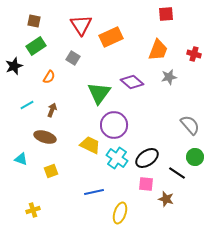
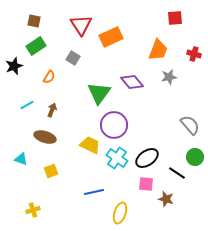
red square: moved 9 px right, 4 px down
purple diamond: rotated 10 degrees clockwise
